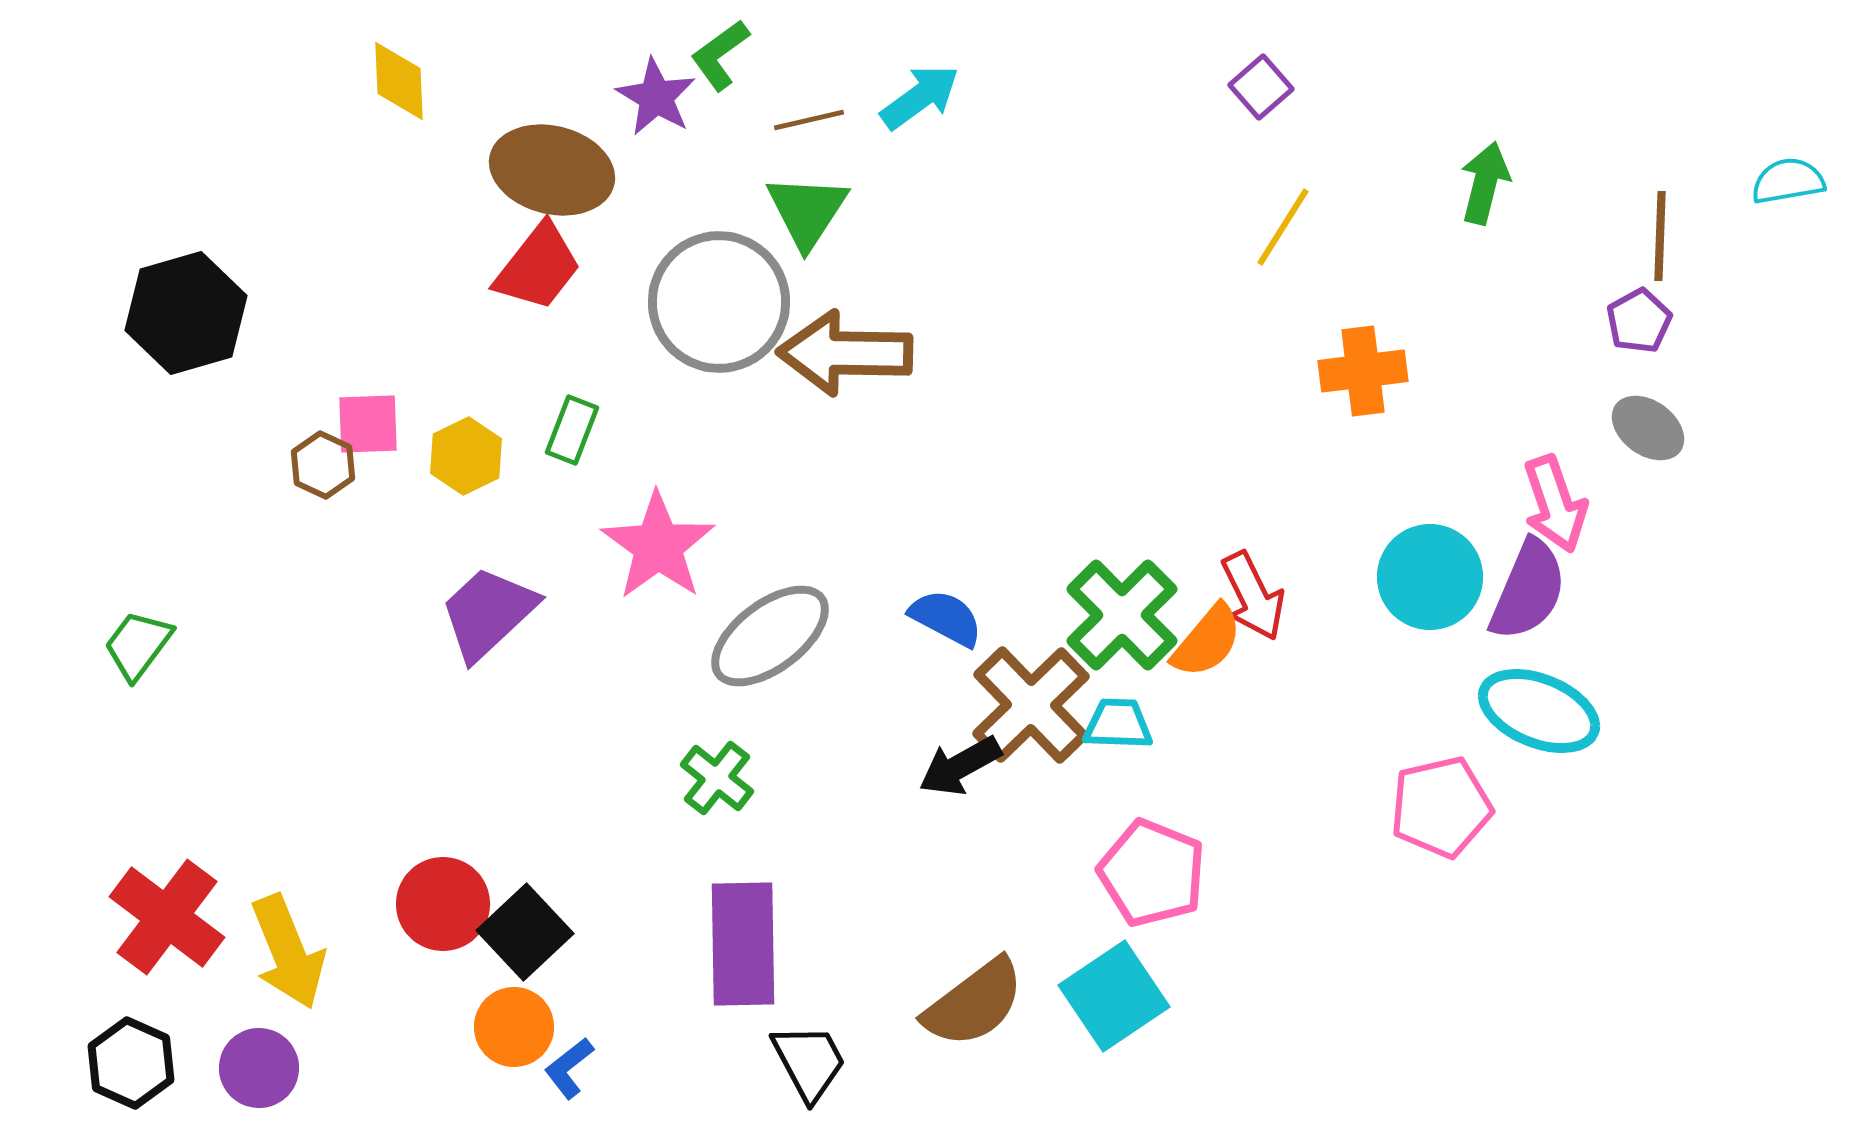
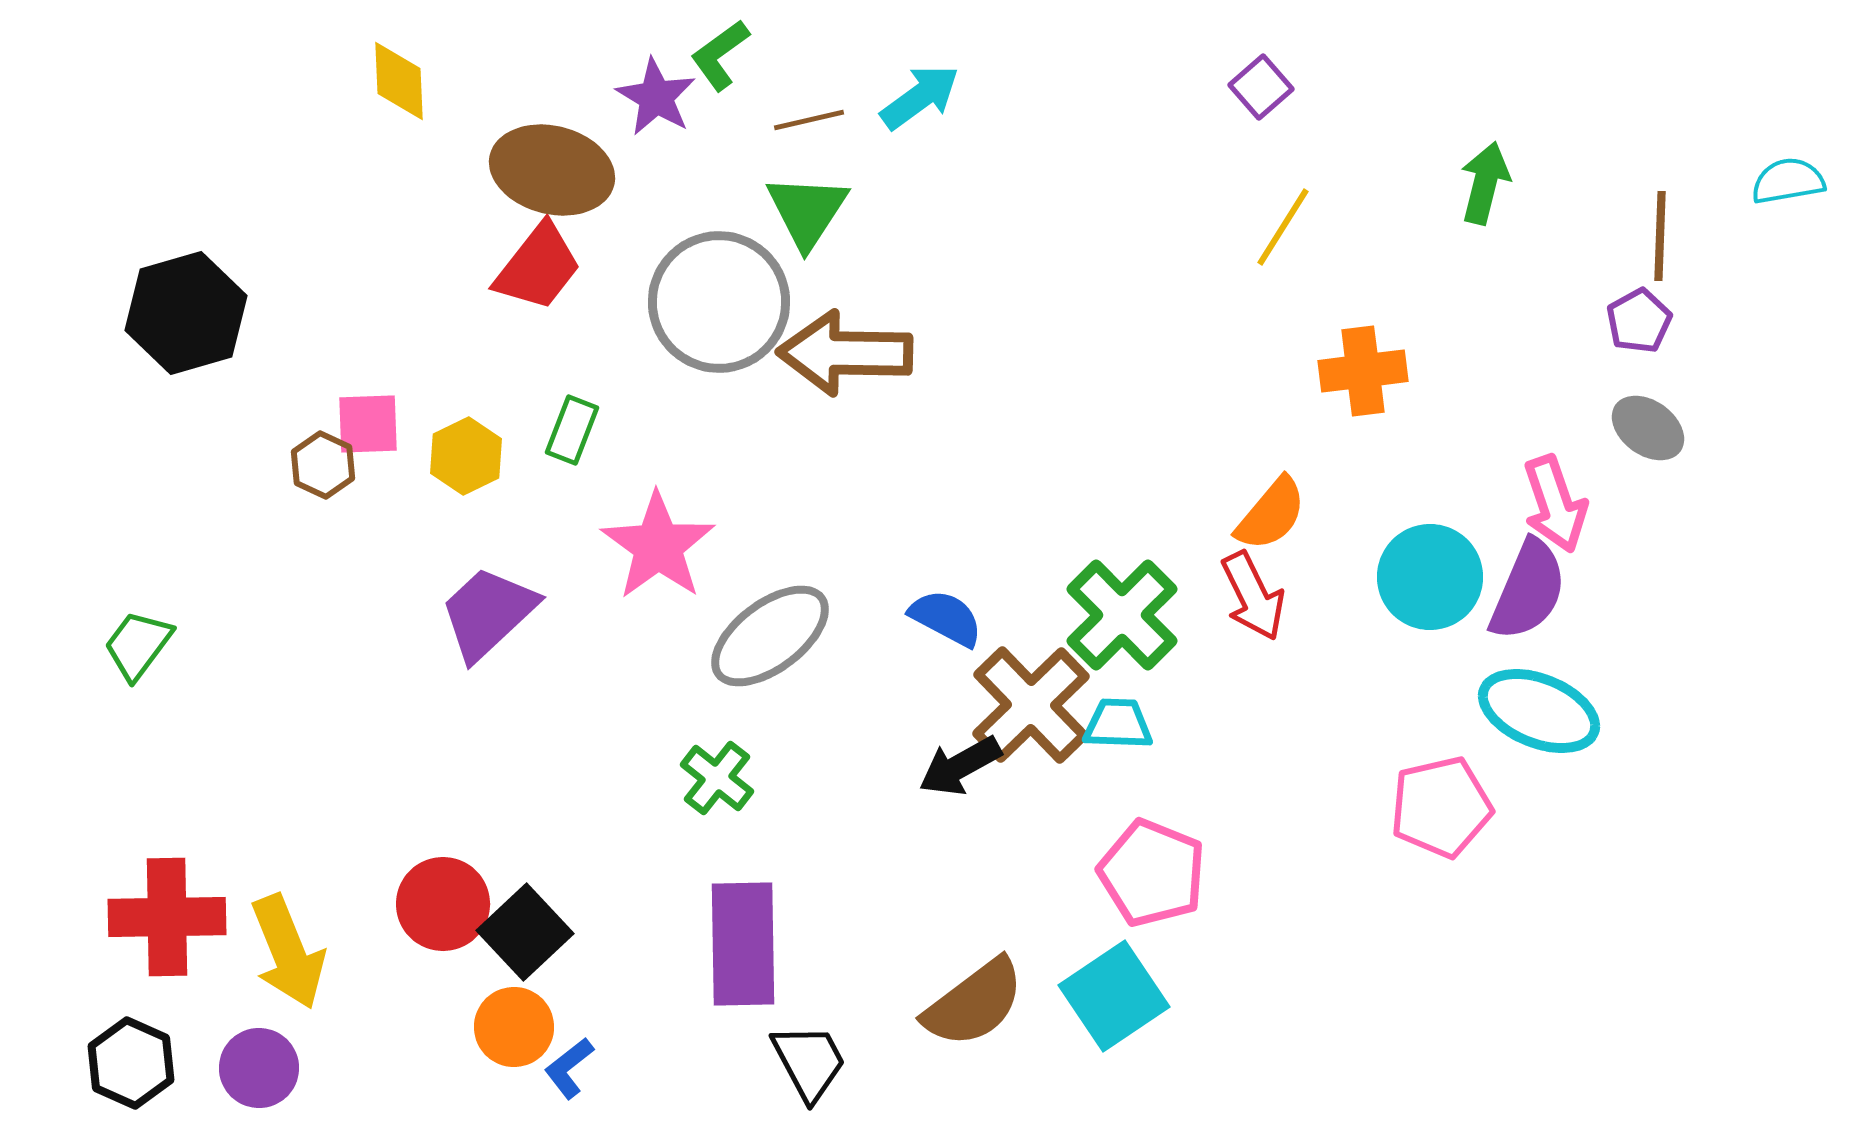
orange semicircle at (1207, 641): moved 64 px right, 127 px up
red cross at (167, 917): rotated 38 degrees counterclockwise
